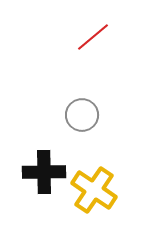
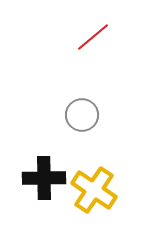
black cross: moved 6 px down
